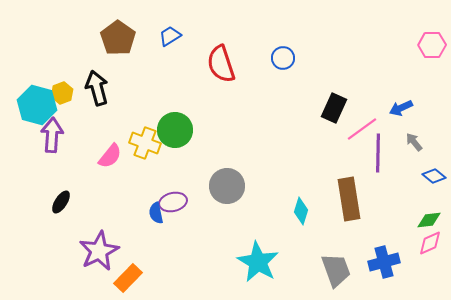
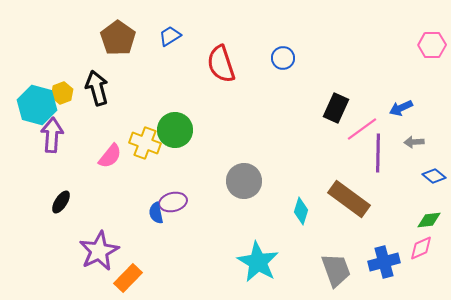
black rectangle: moved 2 px right
gray arrow: rotated 54 degrees counterclockwise
gray circle: moved 17 px right, 5 px up
brown rectangle: rotated 45 degrees counterclockwise
pink diamond: moved 9 px left, 5 px down
